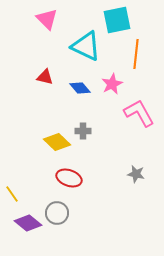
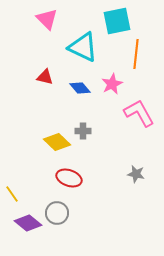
cyan square: moved 1 px down
cyan triangle: moved 3 px left, 1 px down
